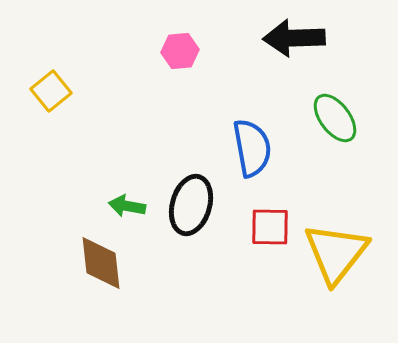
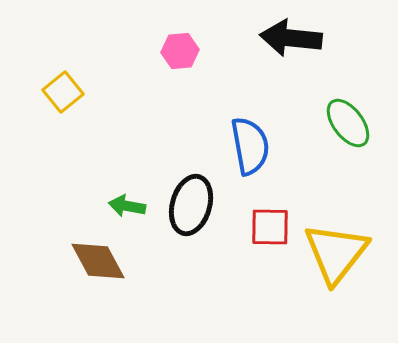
black arrow: moved 3 px left; rotated 8 degrees clockwise
yellow square: moved 12 px right, 1 px down
green ellipse: moved 13 px right, 5 px down
blue semicircle: moved 2 px left, 2 px up
brown diamond: moved 3 px left, 2 px up; rotated 22 degrees counterclockwise
